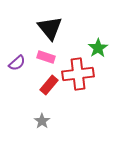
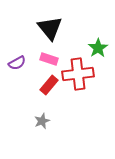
pink rectangle: moved 3 px right, 2 px down
purple semicircle: rotated 12 degrees clockwise
gray star: rotated 14 degrees clockwise
